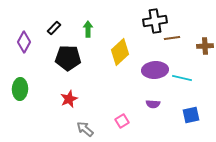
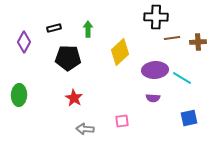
black cross: moved 1 px right, 4 px up; rotated 10 degrees clockwise
black rectangle: rotated 32 degrees clockwise
brown cross: moved 7 px left, 4 px up
cyan line: rotated 18 degrees clockwise
green ellipse: moved 1 px left, 6 px down
red star: moved 5 px right, 1 px up; rotated 18 degrees counterclockwise
purple semicircle: moved 6 px up
blue square: moved 2 px left, 3 px down
pink square: rotated 24 degrees clockwise
gray arrow: rotated 36 degrees counterclockwise
